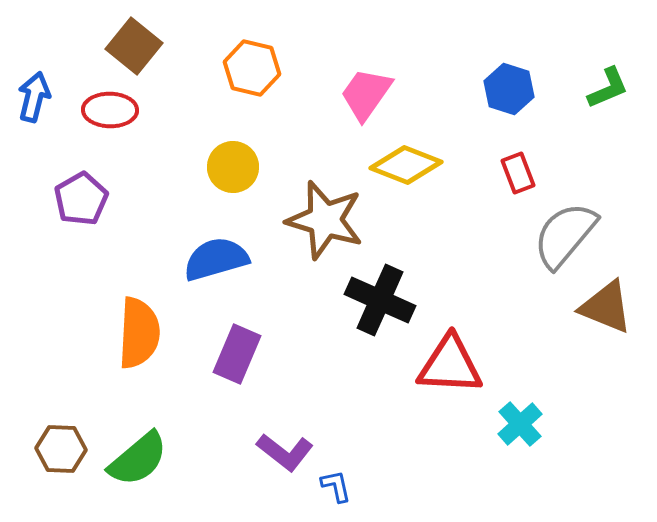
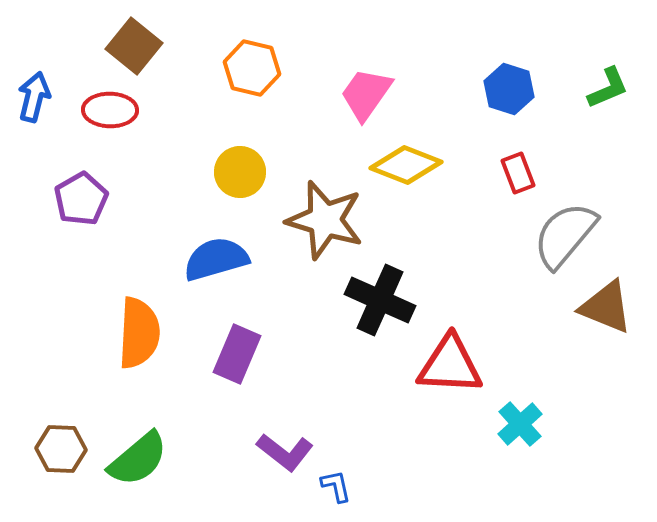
yellow circle: moved 7 px right, 5 px down
